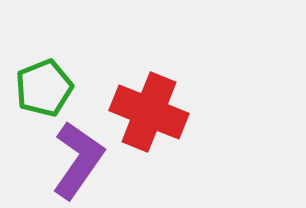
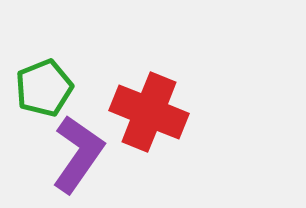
purple L-shape: moved 6 px up
